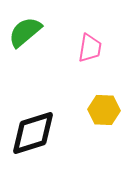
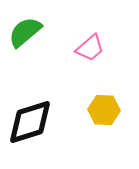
pink trapezoid: rotated 40 degrees clockwise
black diamond: moved 3 px left, 11 px up
